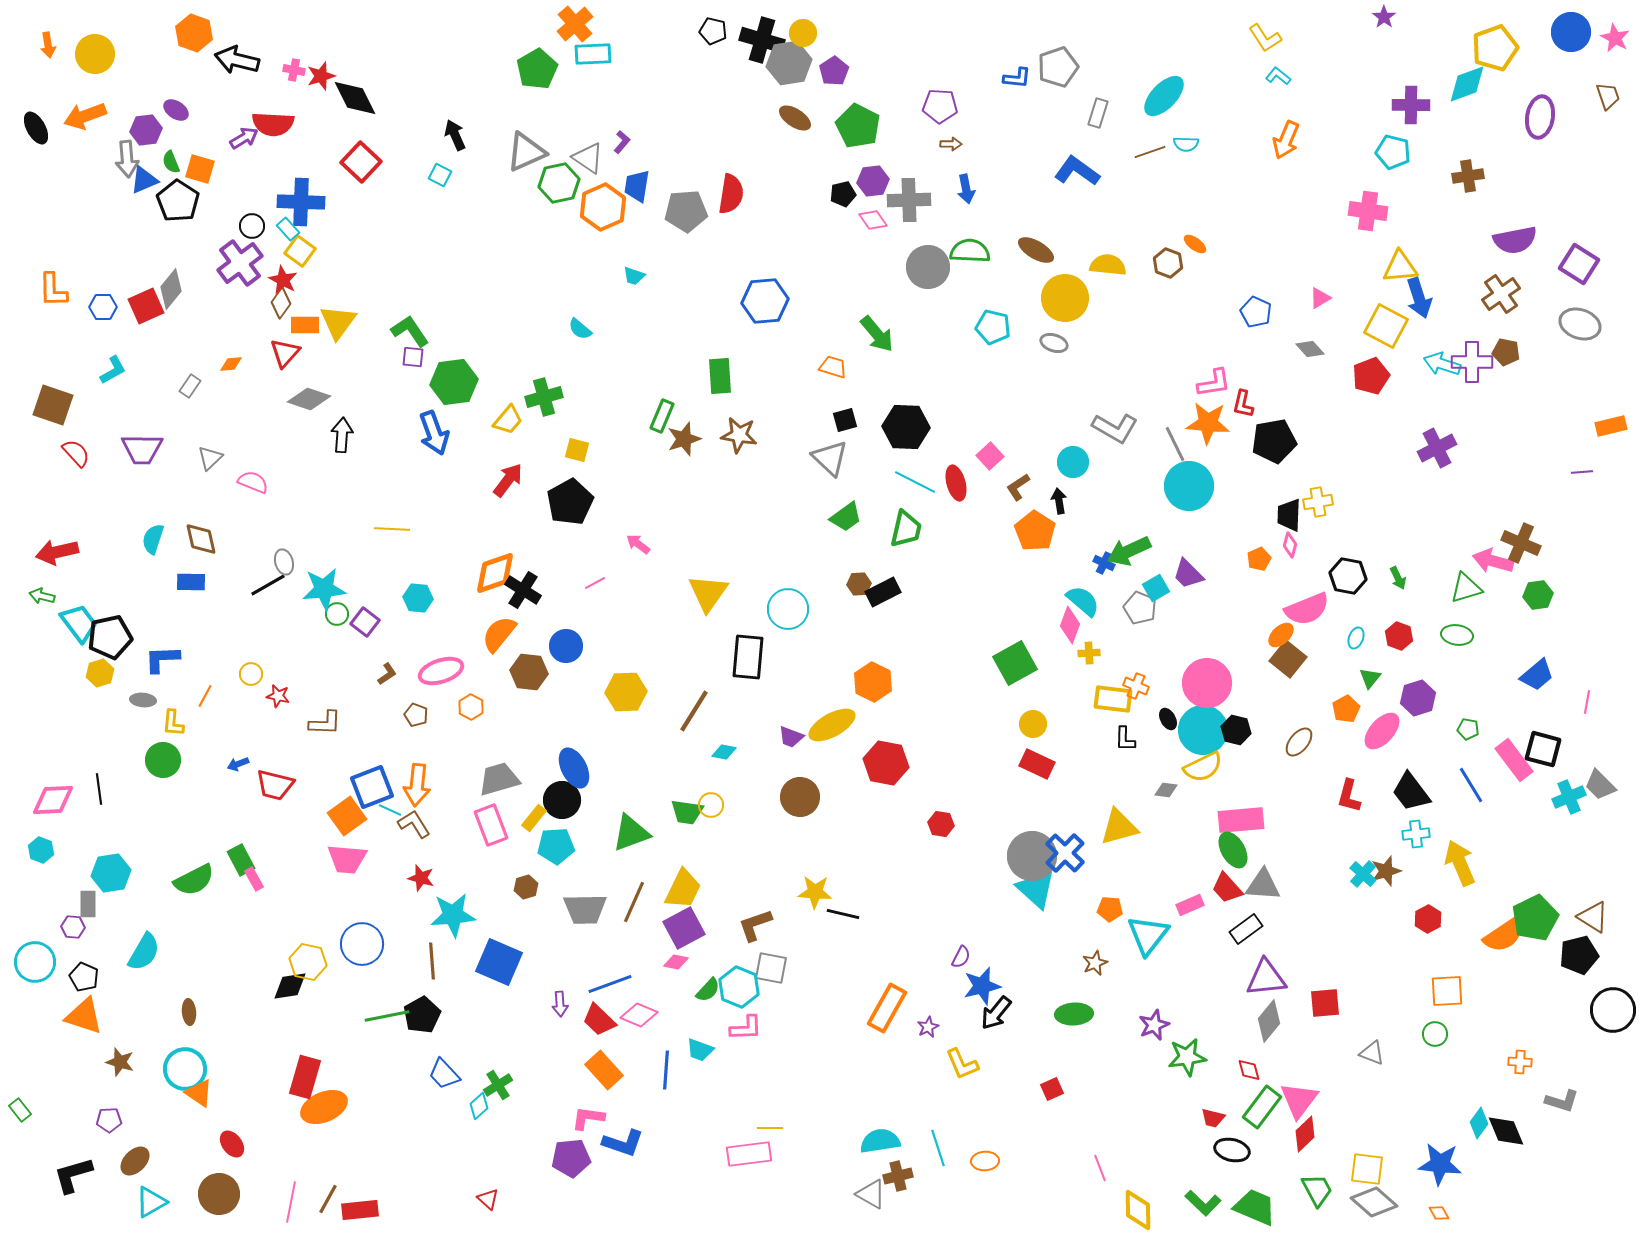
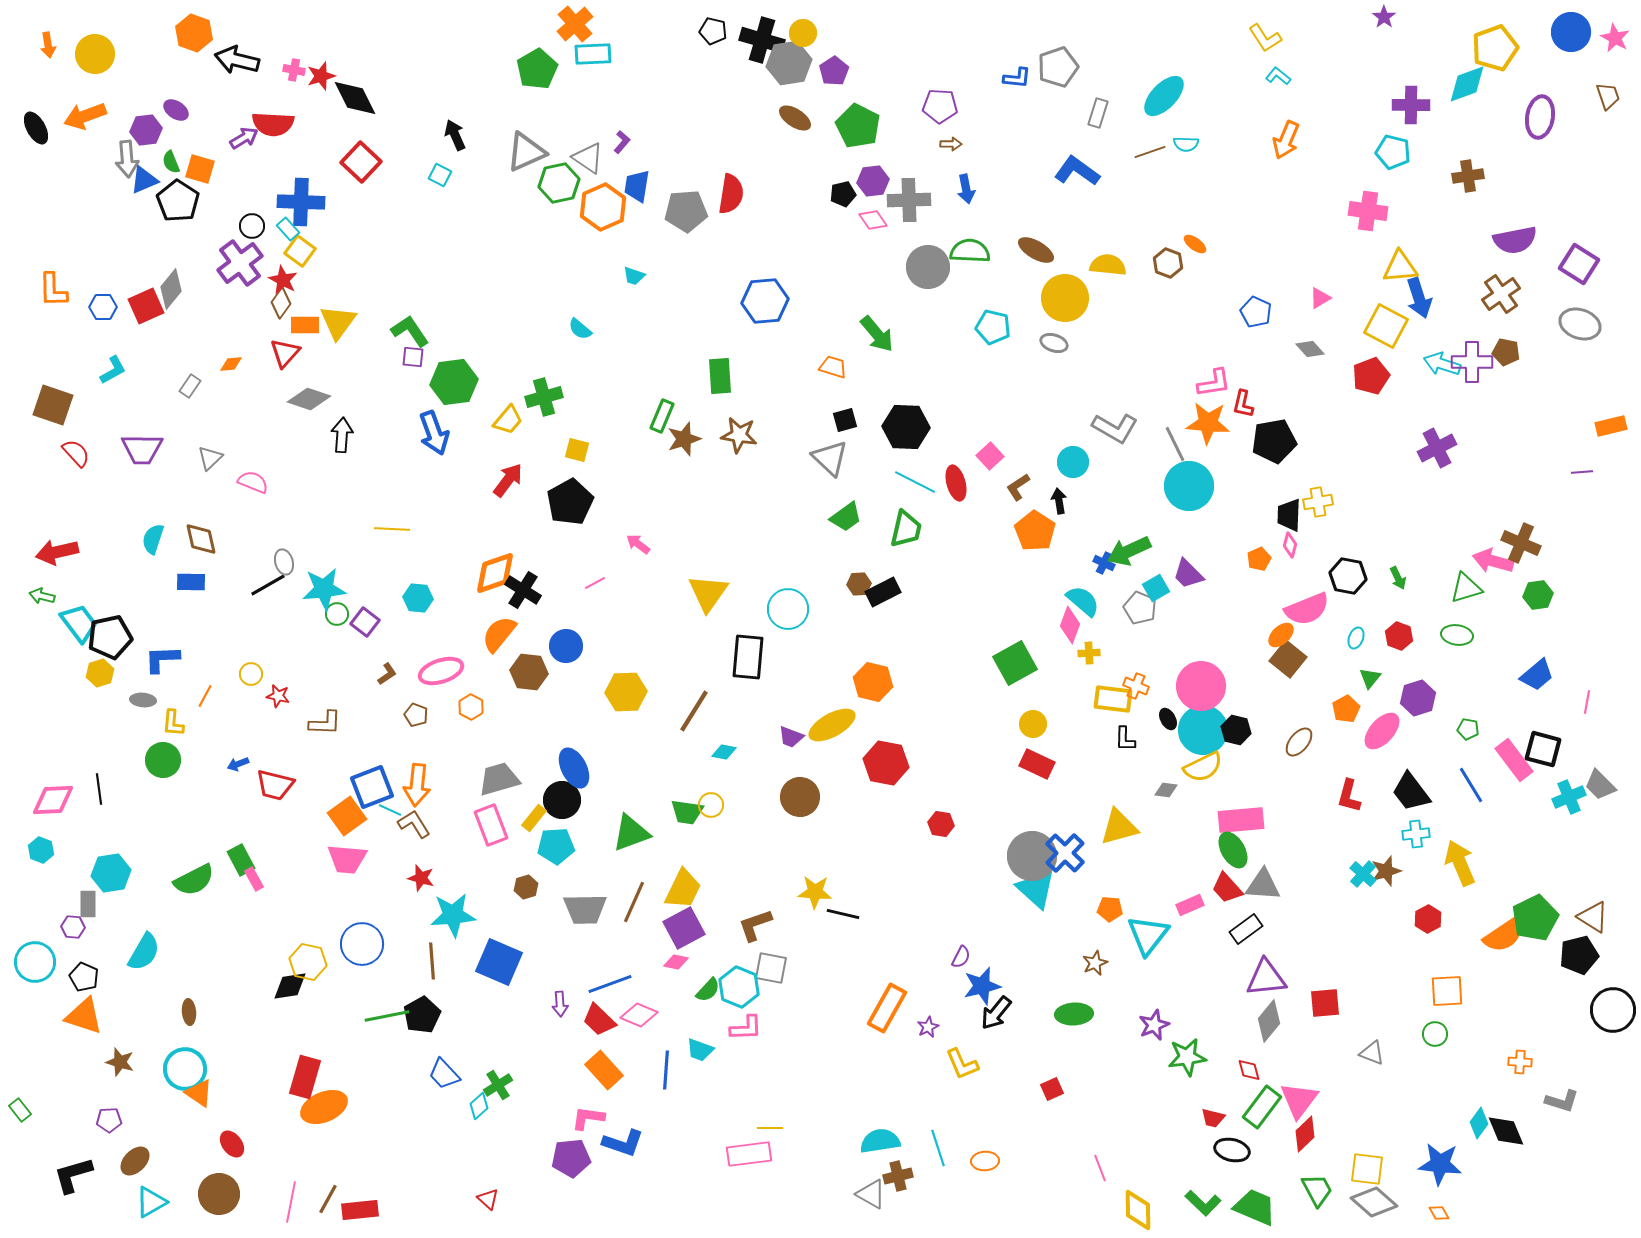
orange hexagon at (873, 682): rotated 12 degrees counterclockwise
pink circle at (1207, 683): moved 6 px left, 3 px down
